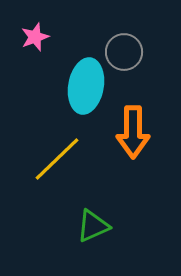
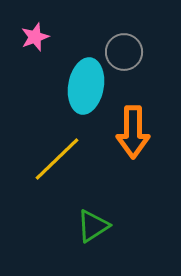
green triangle: rotated 9 degrees counterclockwise
